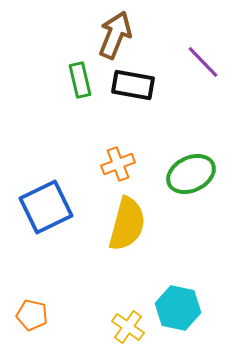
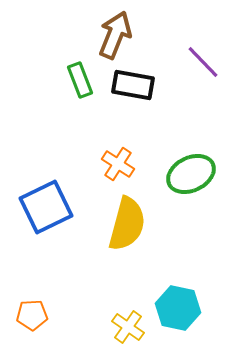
green rectangle: rotated 8 degrees counterclockwise
orange cross: rotated 36 degrees counterclockwise
orange pentagon: rotated 16 degrees counterclockwise
